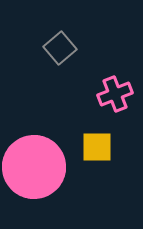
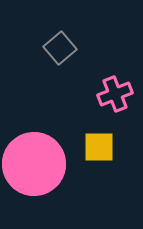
yellow square: moved 2 px right
pink circle: moved 3 px up
